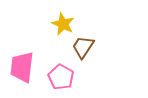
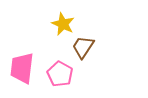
pink trapezoid: moved 1 px down
pink pentagon: moved 1 px left, 3 px up
